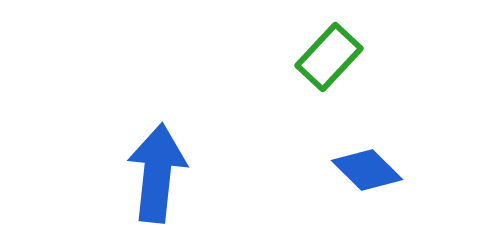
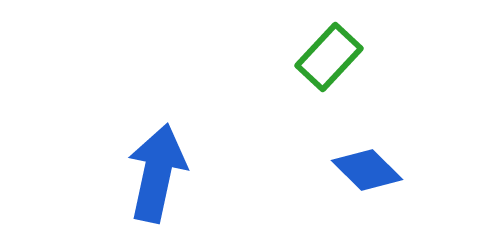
blue arrow: rotated 6 degrees clockwise
